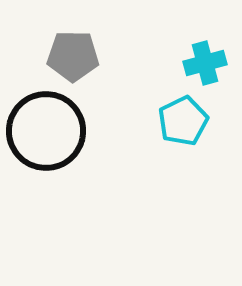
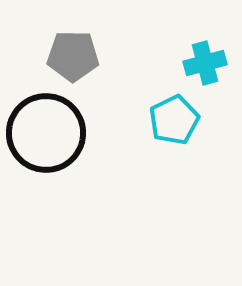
cyan pentagon: moved 9 px left, 1 px up
black circle: moved 2 px down
